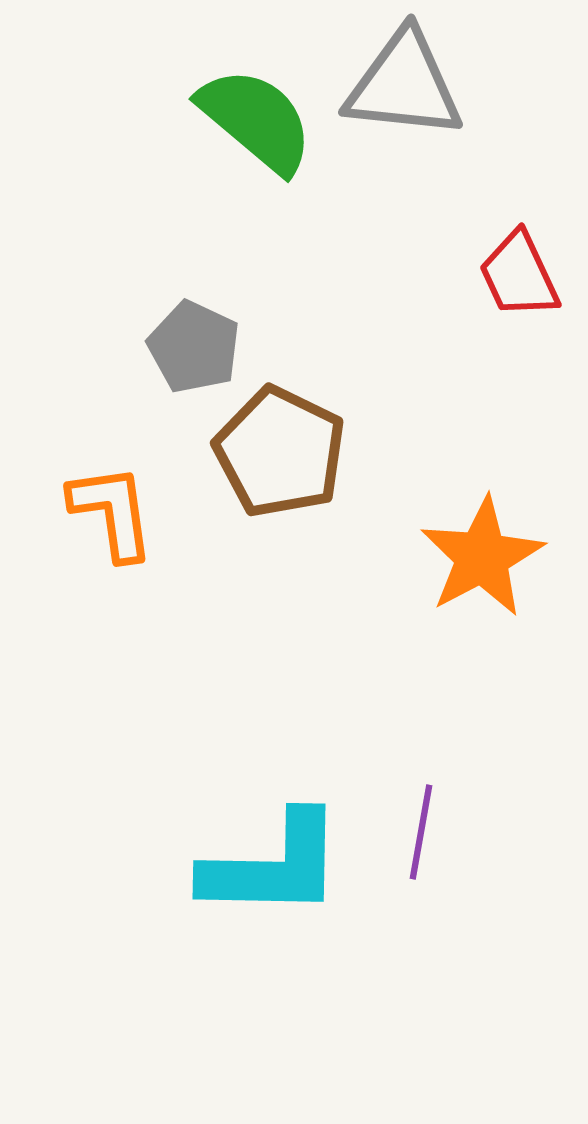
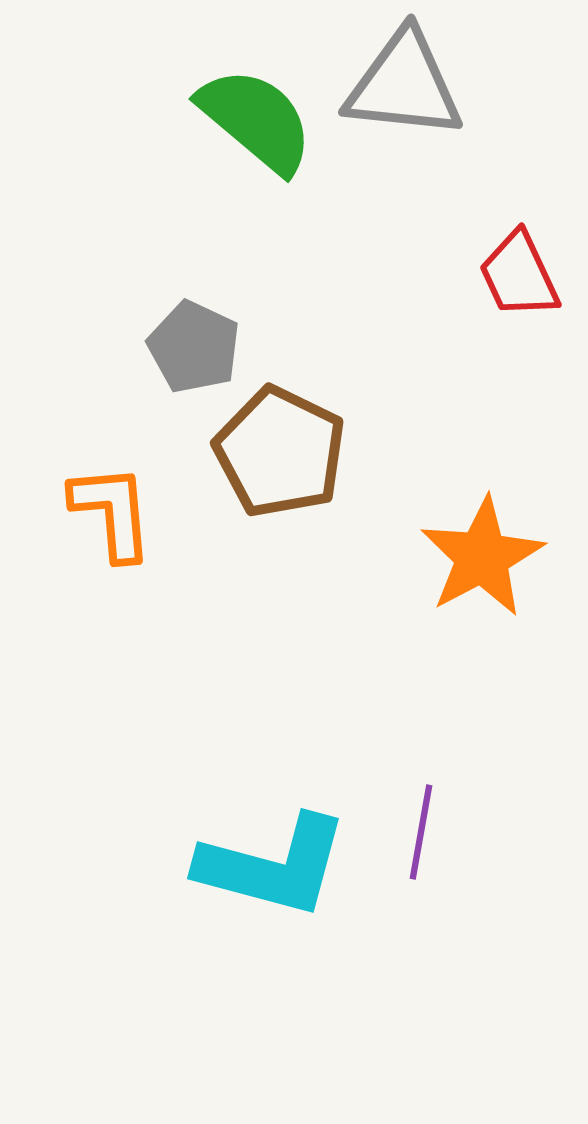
orange L-shape: rotated 3 degrees clockwise
cyan L-shape: rotated 14 degrees clockwise
